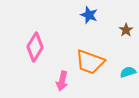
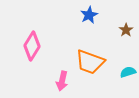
blue star: rotated 24 degrees clockwise
pink diamond: moved 3 px left, 1 px up
